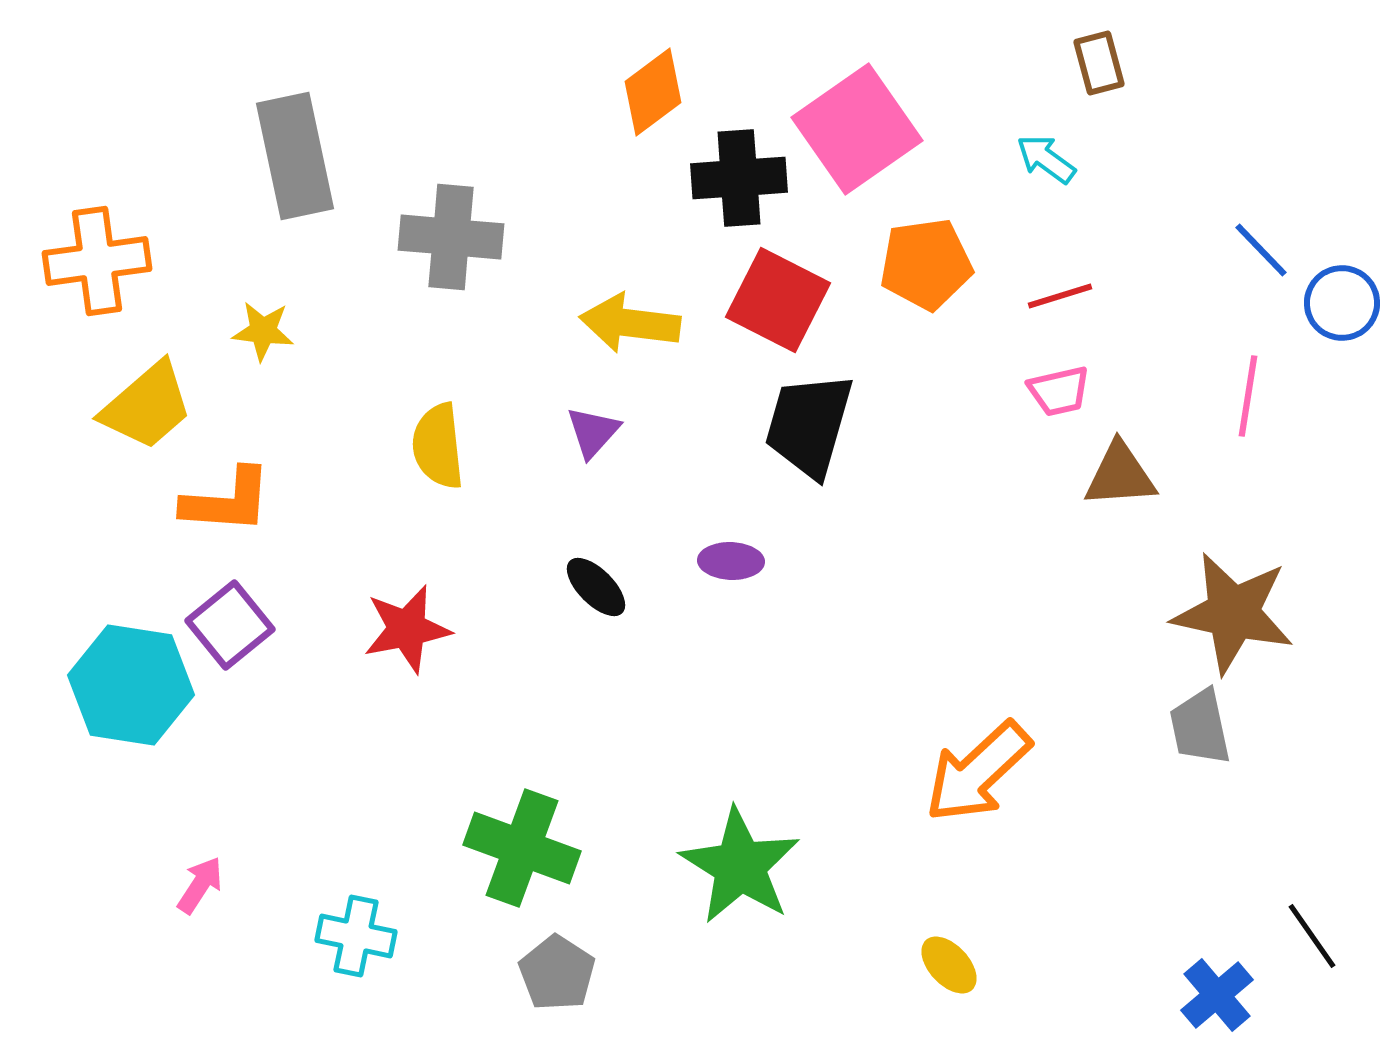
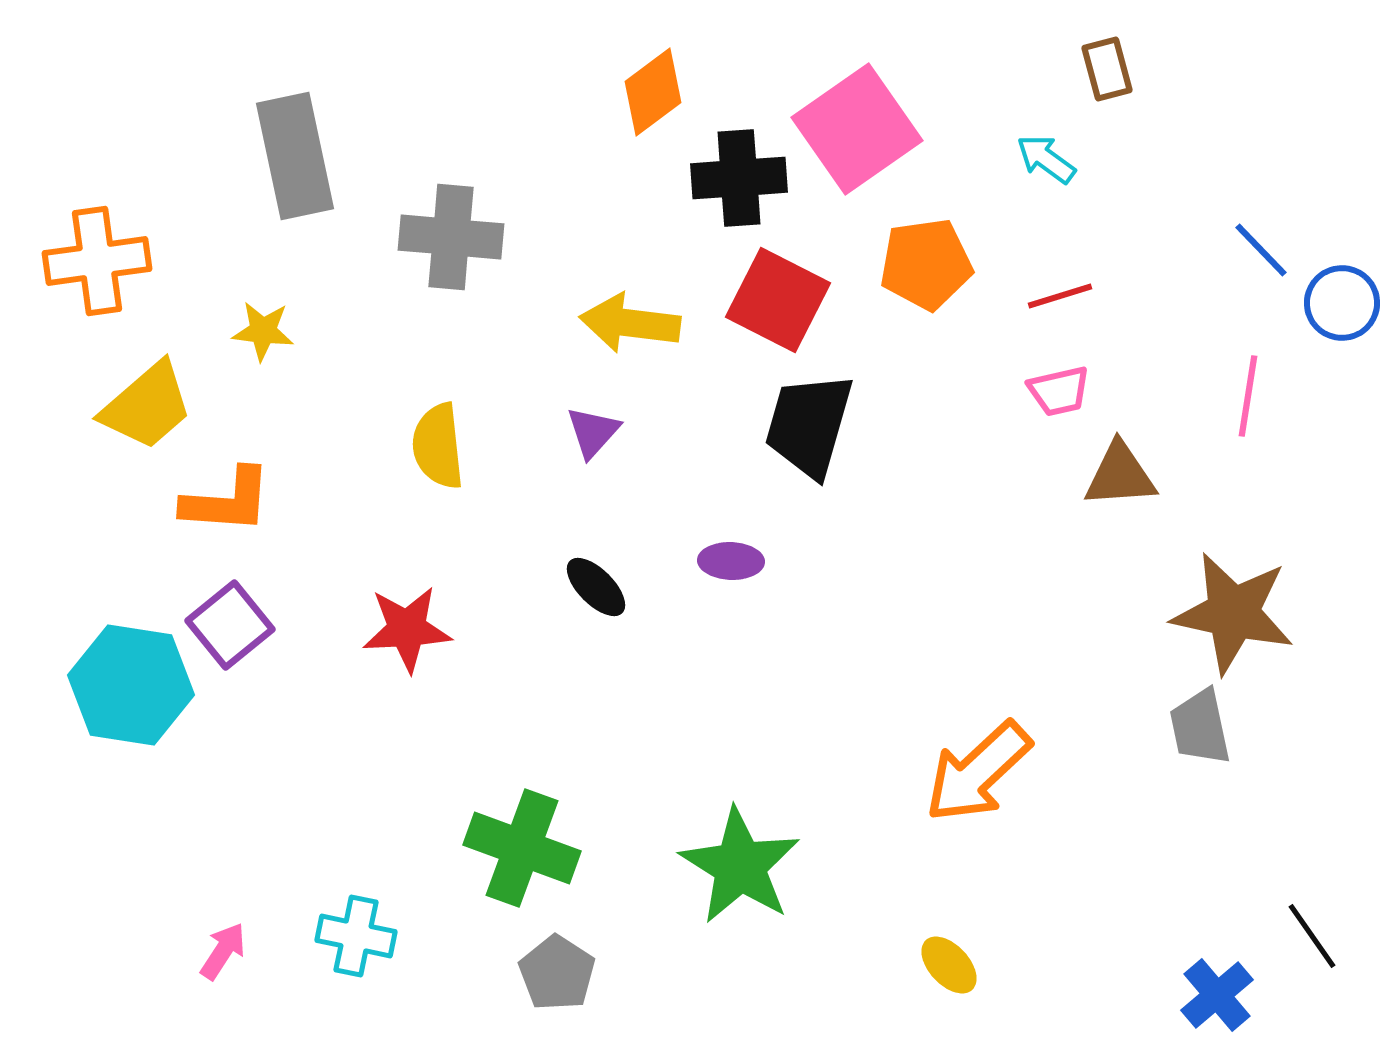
brown rectangle: moved 8 px right, 6 px down
red star: rotated 8 degrees clockwise
pink arrow: moved 23 px right, 66 px down
